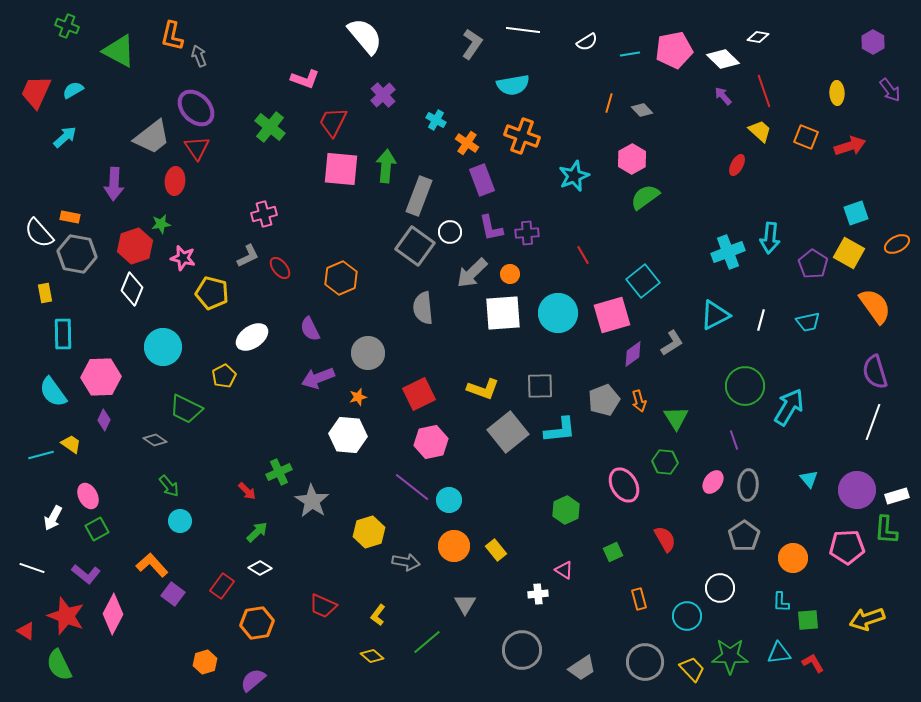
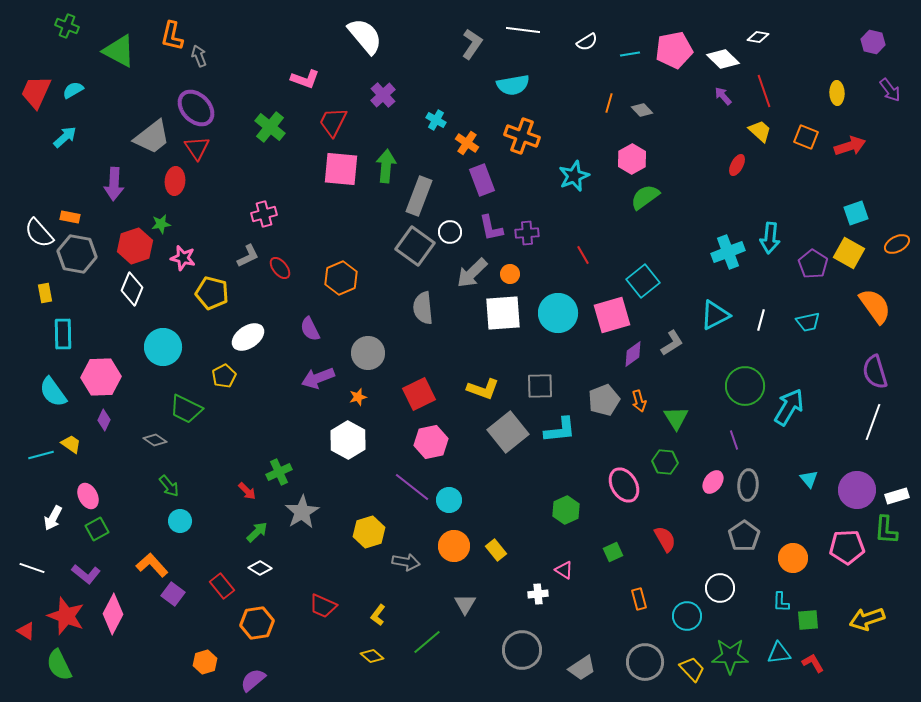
purple hexagon at (873, 42): rotated 15 degrees counterclockwise
white ellipse at (252, 337): moved 4 px left
white hexagon at (348, 435): moved 5 px down; rotated 24 degrees clockwise
gray star at (312, 501): moved 10 px left, 11 px down; rotated 8 degrees clockwise
red rectangle at (222, 586): rotated 75 degrees counterclockwise
